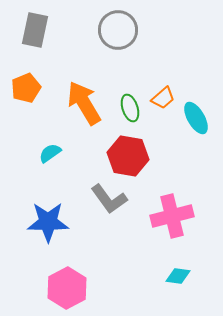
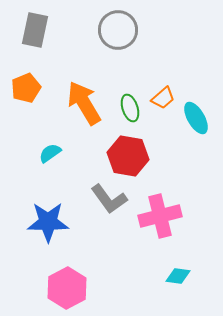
pink cross: moved 12 px left
